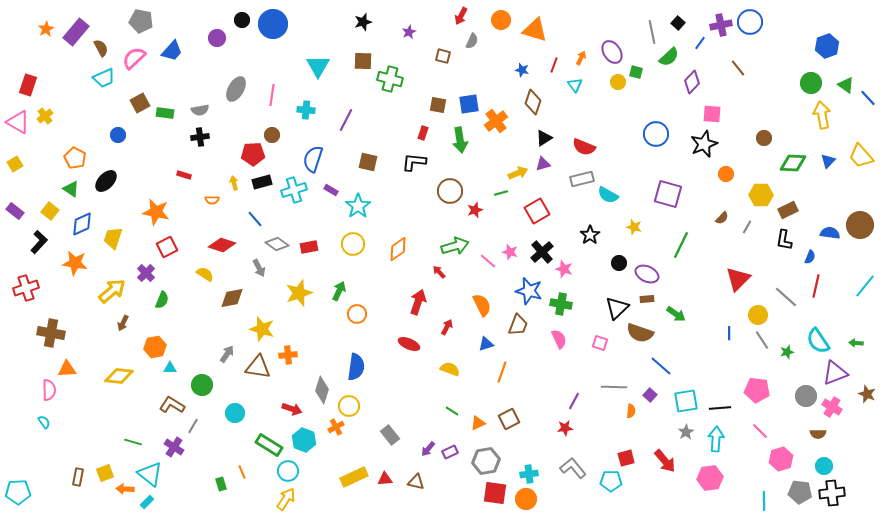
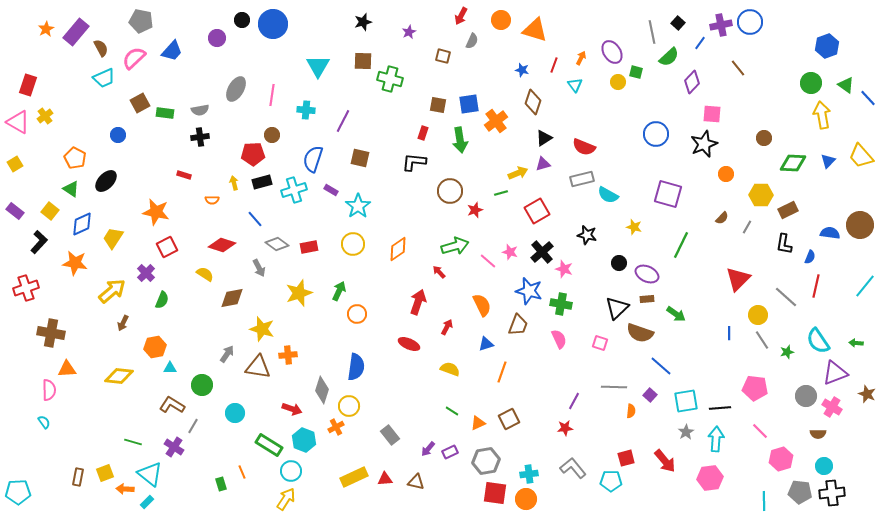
purple line at (346, 120): moved 3 px left, 1 px down
brown square at (368, 162): moved 8 px left, 4 px up
black star at (590, 235): moved 3 px left; rotated 24 degrees counterclockwise
yellow trapezoid at (113, 238): rotated 15 degrees clockwise
black L-shape at (784, 240): moved 4 px down
pink pentagon at (757, 390): moved 2 px left, 2 px up
cyan circle at (288, 471): moved 3 px right
